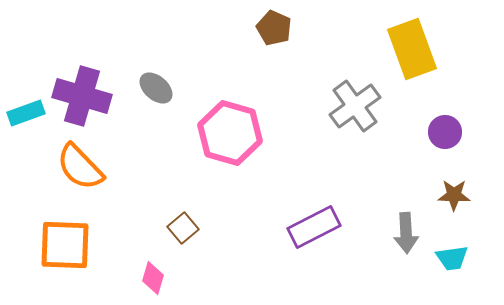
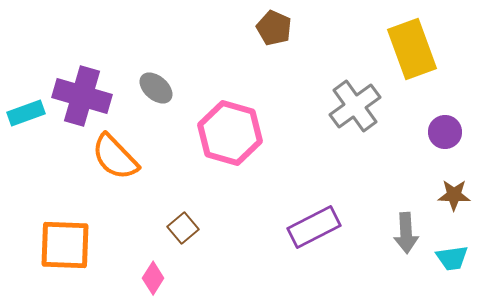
orange semicircle: moved 35 px right, 10 px up
pink diamond: rotated 16 degrees clockwise
